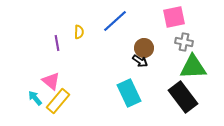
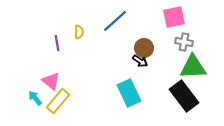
black rectangle: moved 1 px right, 1 px up
